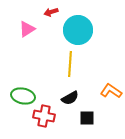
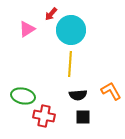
red arrow: moved 2 px down; rotated 32 degrees counterclockwise
cyan circle: moved 7 px left
orange L-shape: rotated 25 degrees clockwise
black semicircle: moved 8 px right, 3 px up; rotated 24 degrees clockwise
black square: moved 4 px left, 1 px up
